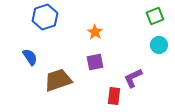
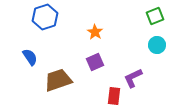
cyan circle: moved 2 px left
purple square: rotated 12 degrees counterclockwise
